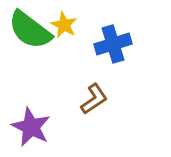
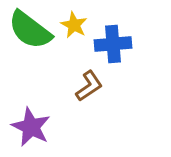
yellow star: moved 10 px right
blue cross: rotated 12 degrees clockwise
brown L-shape: moved 5 px left, 13 px up
